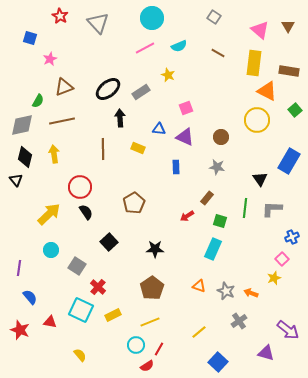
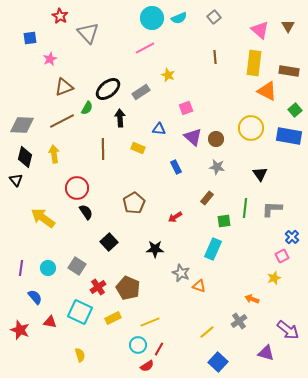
gray square at (214, 17): rotated 16 degrees clockwise
gray triangle at (98, 23): moved 10 px left, 10 px down
blue square at (30, 38): rotated 24 degrees counterclockwise
cyan semicircle at (179, 46): moved 28 px up
brown line at (218, 53): moved 3 px left, 4 px down; rotated 56 degrees clockwise
green semicircle at (38, 101): moved 49 px right, 7 px down
yellow circle at (257, 120): moved 6 px left, 8 px down
brown line at (62, 121): rotated 15 degrees counterclockwise
gray diamond at (22, 125): rotated 15 degrees clockwise
purple triangle at (185, 137): moved 8 px right; rotated 18 degrees clockwise
brown circle at (221, 137): moved 5 px left, 2 px down
blue rectangle at (289, 161): moved 25 px up; rotated 70 degrees clockwise
blue rectangle at (176, 167): rotated 24 degrees counterclockwise
black triangle at (260, 179): moved 5 px up
red circle at (80, 187): moved 3 px left, 1 px down
yellow arrow at (49, 214): moved 6 px left, 4 px down; rotated 100 degrees counterclockwise
red arrow at (187, 216): moved 12 px left, 1 px down
green square at (220, 221): moved 4 px right; rotated 24 degrees counterclockwise
blue cross at (292, 237): rotated 24 degrees counterclockwise
cyan circle at (51, 250): moved 3 px left, 18 px down
pink square at (282, 259): moved 3 px up; rotated 16 degrees clockwise
purple line at (19, 268): moved 2 px right
red cross at (98, 287): rotated 14 degrees clockwise
brown pentagon at (152, 288): moved 24 px left; rotated 15 degrees counterclockwise
gray star at (226, 291): moved 45 px left, 18 px up
orange arrow at (251, 293): moved 1 px right, 6 px down
blue semicircle at (30, 297): moved 5 px right
cyan square at (81, 310): moved 1 px left, 2 px down
yellow rectangle at (113, 315): moved 3 px down
yellow line at (199, 332): moved 8 px right
cyan circle at (136, 345): moved 2 px right
yellow semicircle at (80, 355): rotated 24 degrees clockwise
